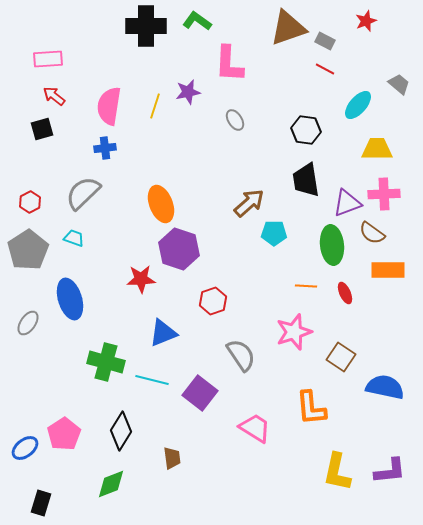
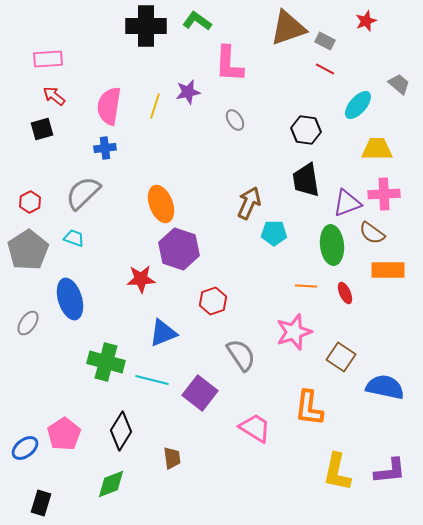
brown arrow at (249, 203): rotated 24 degrees counterclockwise
orange L-shape at (311, 408): moved 2 px left; rotated 12 degrees clockwise
